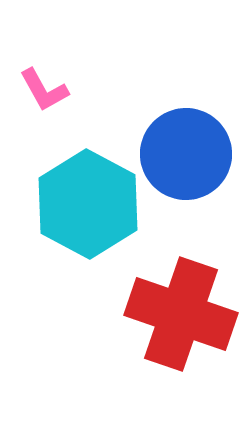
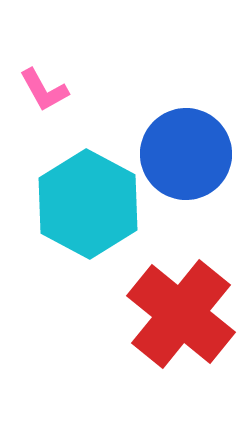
red cross: rotated 20 degrees clockwise
